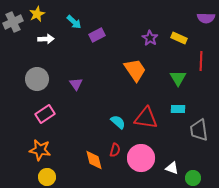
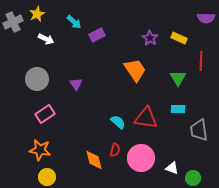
white arrow: rotated 28 degrees clockwise
